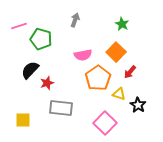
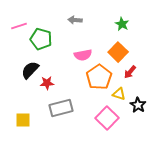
gray arrow: rotated 104 degrees counterclockwise
orange square: moved 2 px right
orange pentagon: moved 1 px right, 1 px up
red star: rotated 16 degrees clockwise
gray rectangle: rotated 20 degrees counterclockwise
pink square: moved 2 px right, 5 px up
